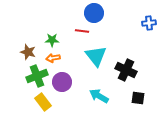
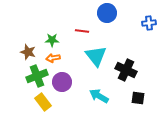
blue circle: moved 13 px right
